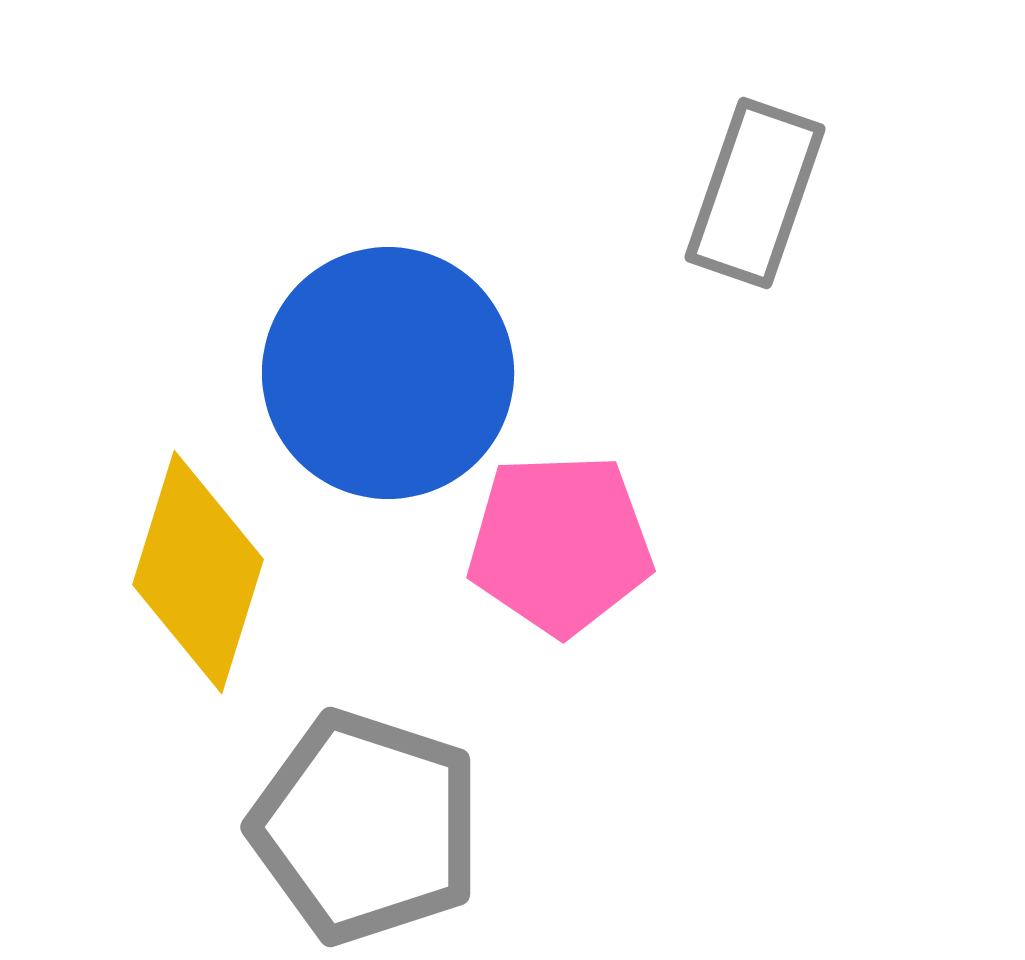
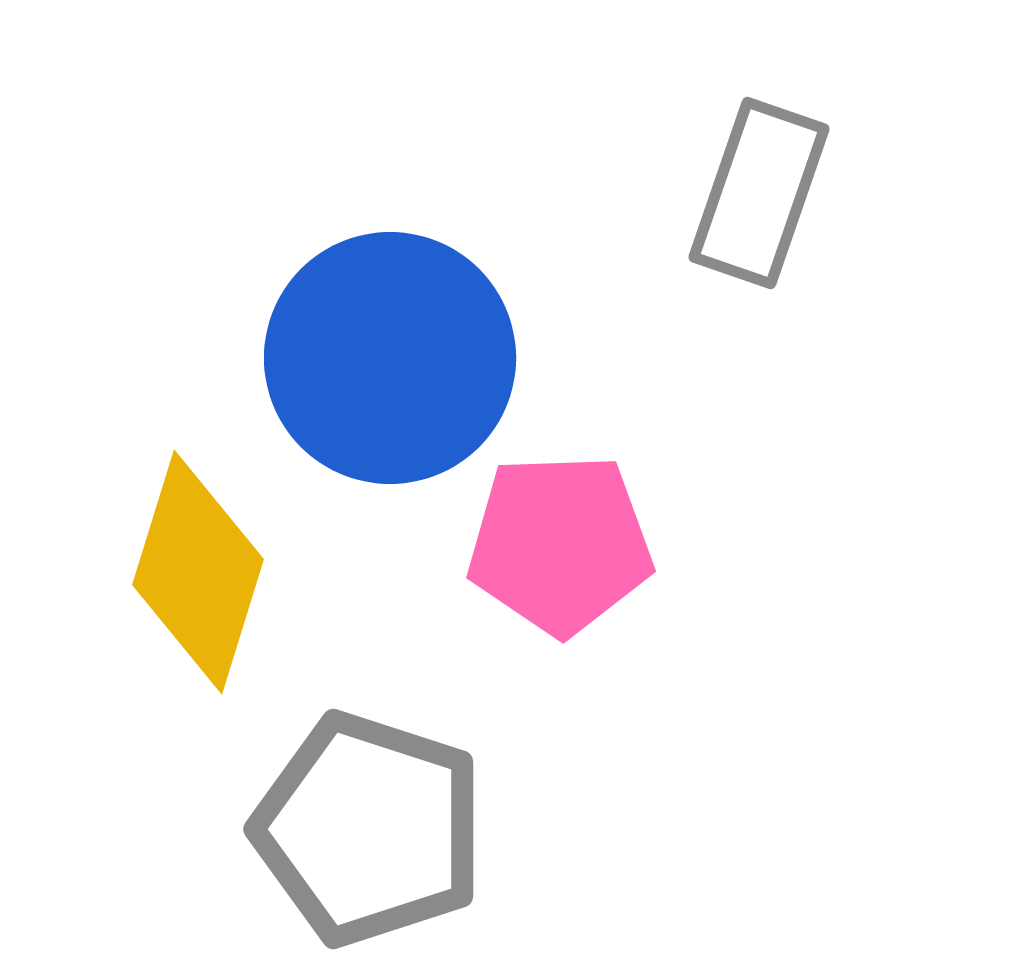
gray rectangle: moved 4 px right
blue circle: moved 2 px right, 15 px up
gray pentagon: moved 3 px right, 2 px down
